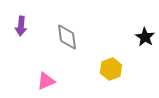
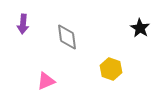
purple arrow: moved 2 px right, 2 px up
black star: moved 5 px left, 9 px up
yellow hexagon: rotated 20 degrees counterclockwise
